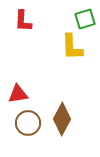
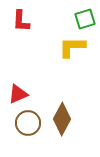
red L-shape: moved 2 px left
yellow L-shape: rotated 92 degrees clockwise
red triangle: rotated 15 degrees counterclockwise
